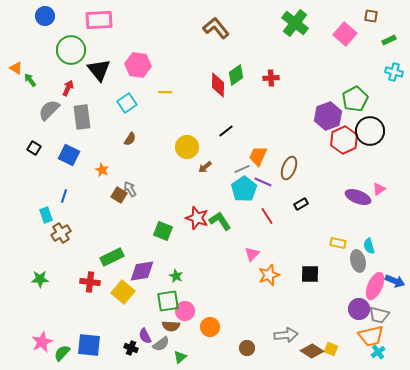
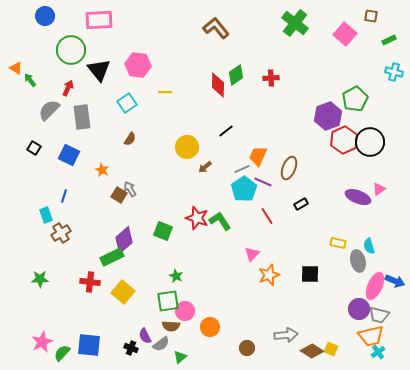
black circle at (370, 131): moved 11 px down
purple diamond at (142, 271): moved 18 px left, 31 px up; rotated 32 degrees counterclockwise
